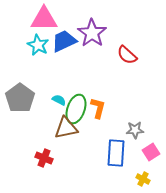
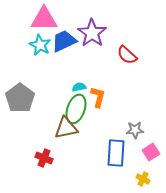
cyan star: moved 2 px right
cyan semicircle: moved 20 px right, 13 px up; rotated 40 degrees counterclockwise
orange L-shape: moved 11 px up
